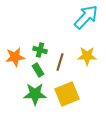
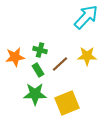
brown line: moved 2 px down; rotated 30 degrees clockwise
yellow square: moved 9 px down
